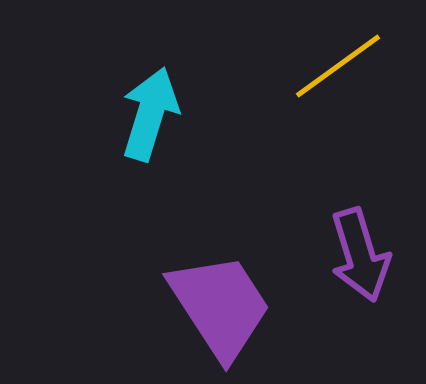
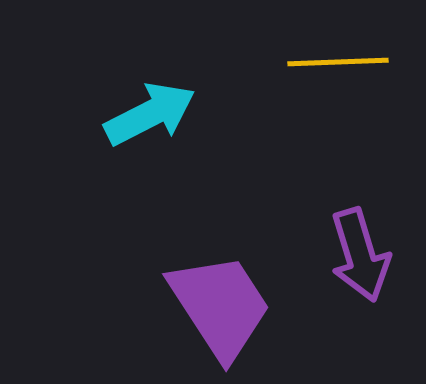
yellow line: moved 4 px up; rotated 34 degrees clockwise
cyan arrow: rotated 46 degrees clockwise
